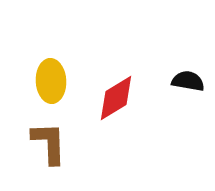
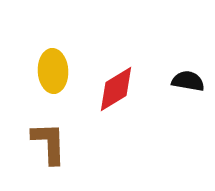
yellow ellipse: moved 2 px right, 10 px up
red diamond: moved 9 px up
